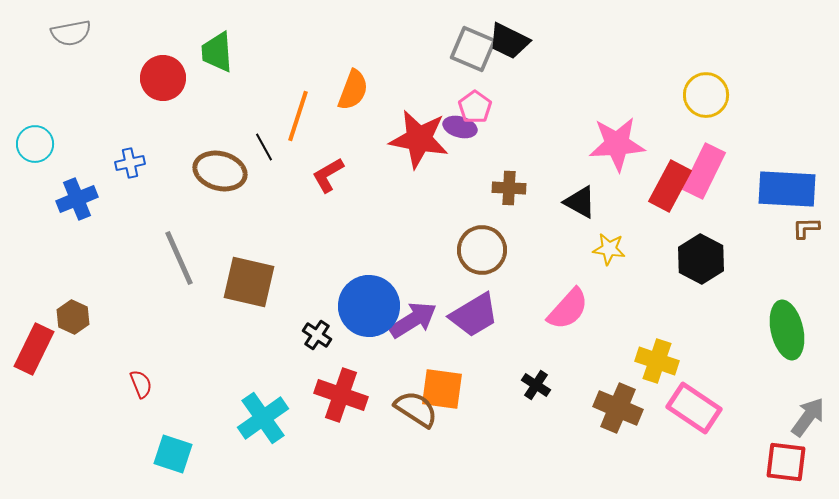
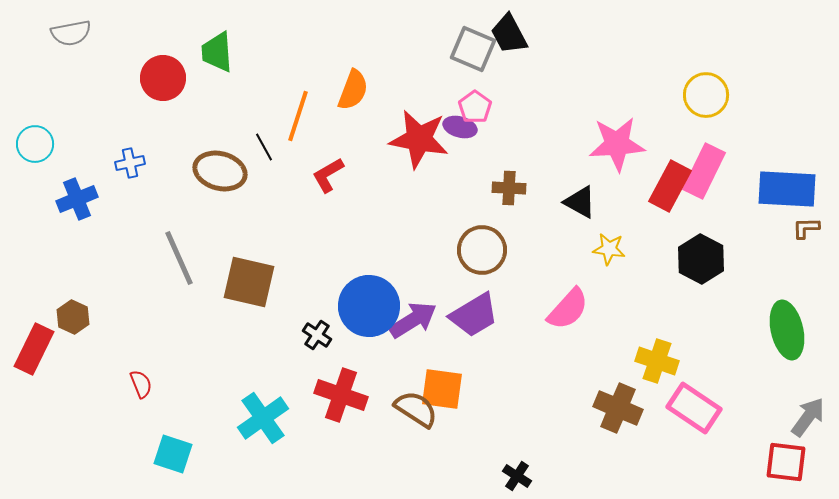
black trapezoid at (509, 41): moved 7 px up; rotated 36 degrees clockwise
black cross at (536, 385): moved 19 px left, 91 px down
